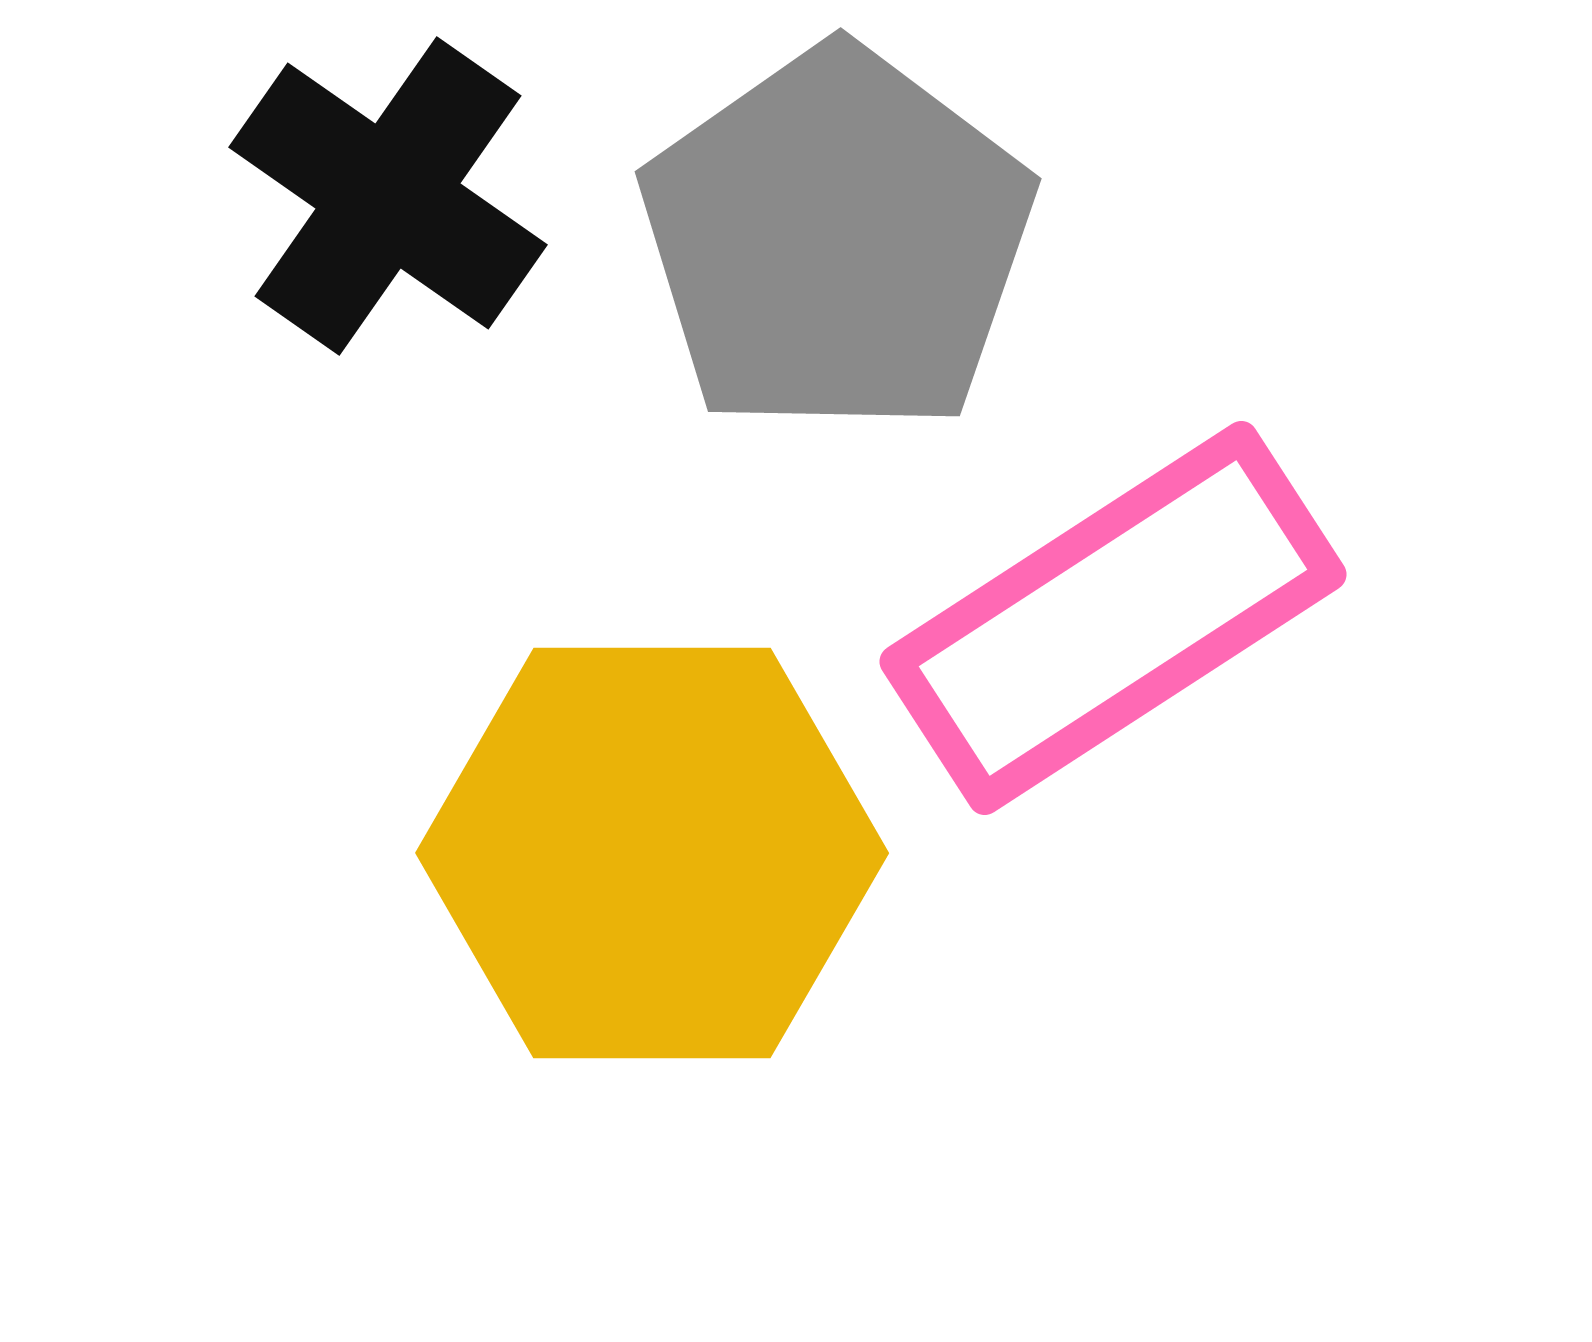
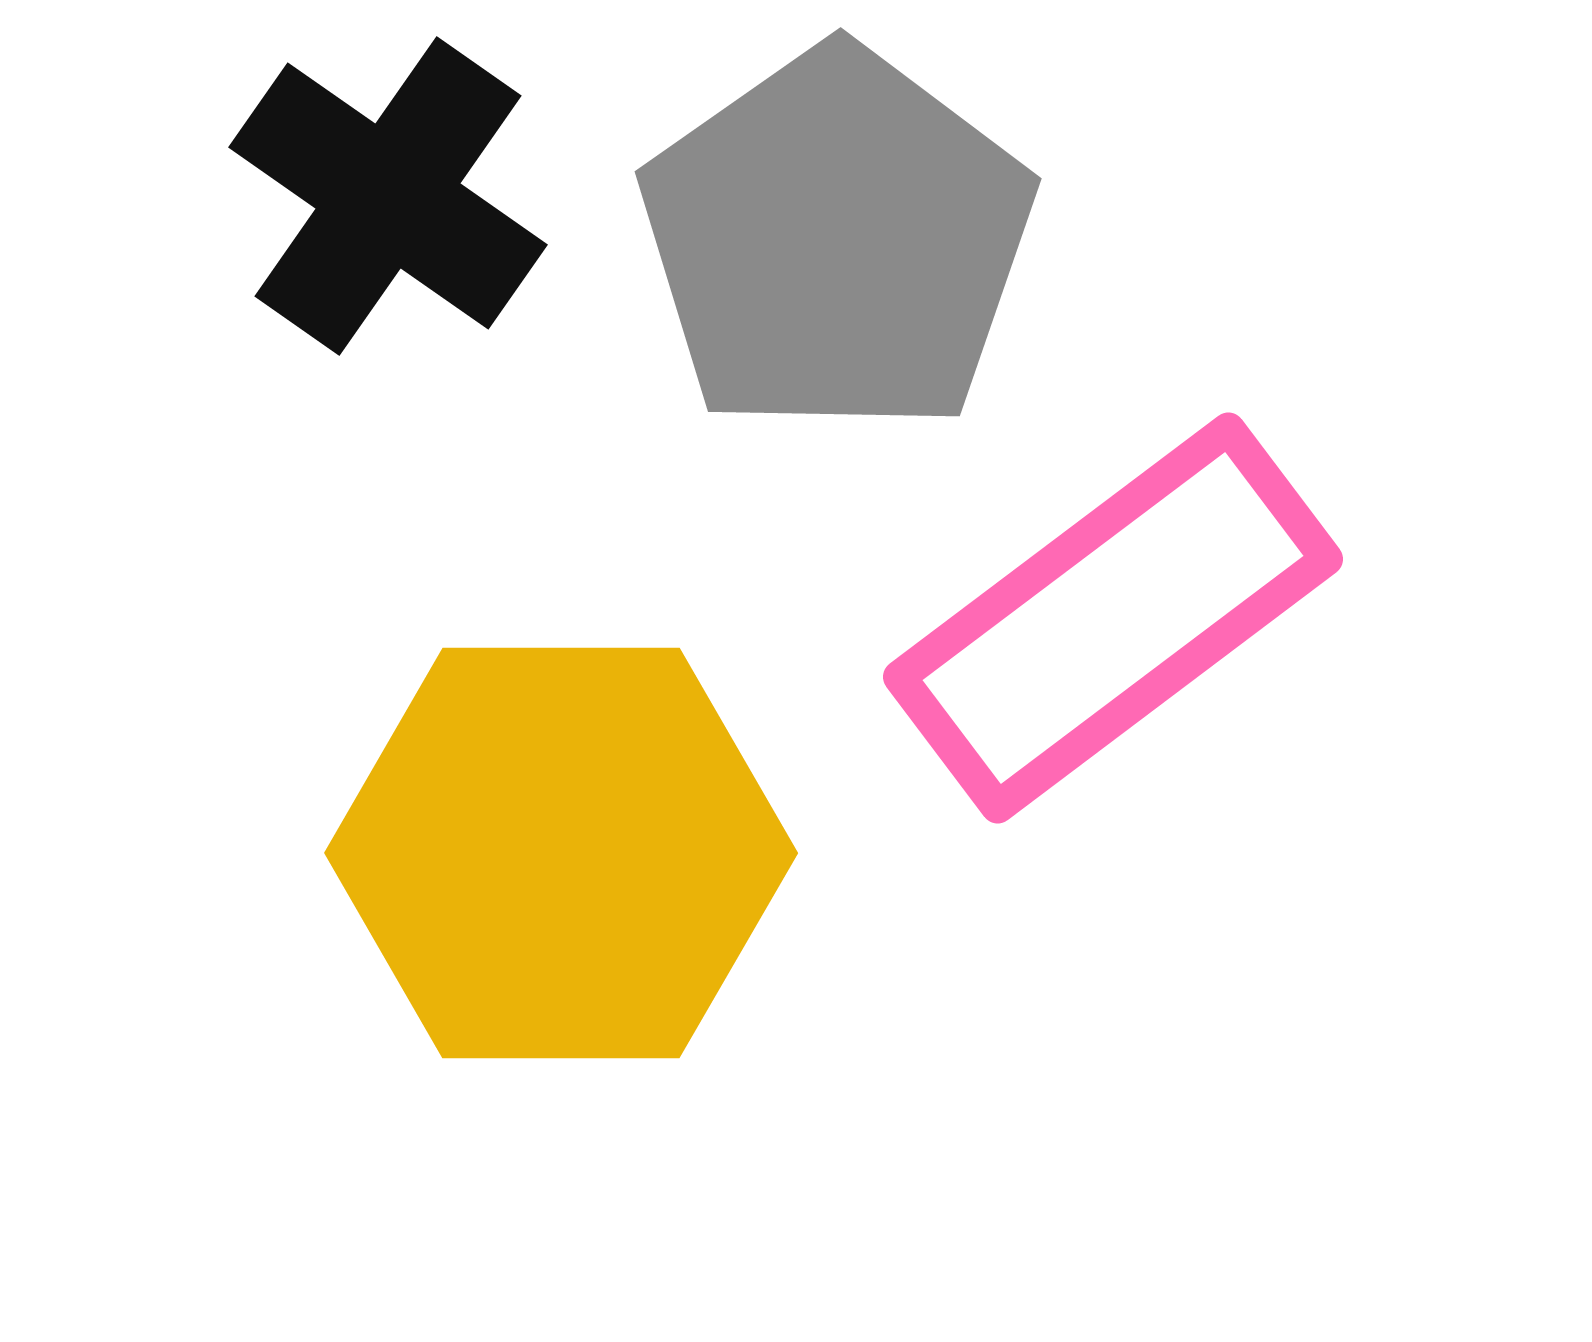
pink rectangle: rotated 4 degrees counterclockwise
yellow hexagon: moved 91 px left
